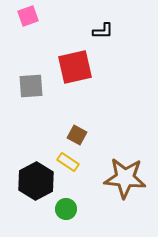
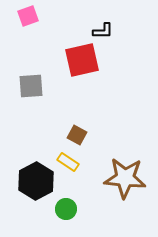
red square: moved 7 px right, 7 px up
